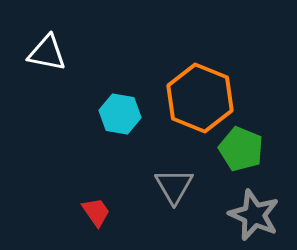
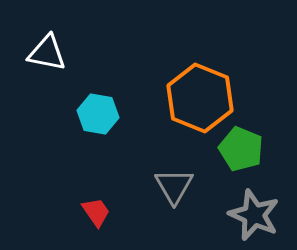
cyan hexagon: moved 22 px left
